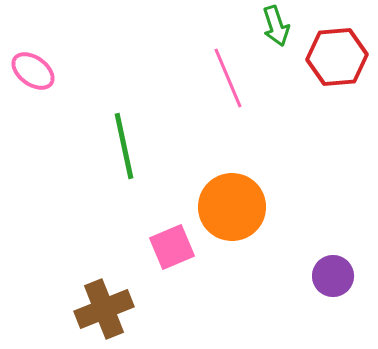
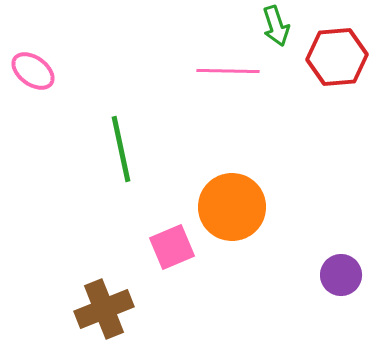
pink line: moved 7 px up; rotated 66 degrees counterclockwise
green line: moved 3 px left, 3 px down
purple circle: moved 8 px right, 1 px up
